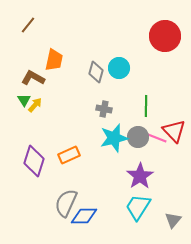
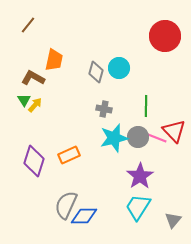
gray semicircle: moved 2 px down
